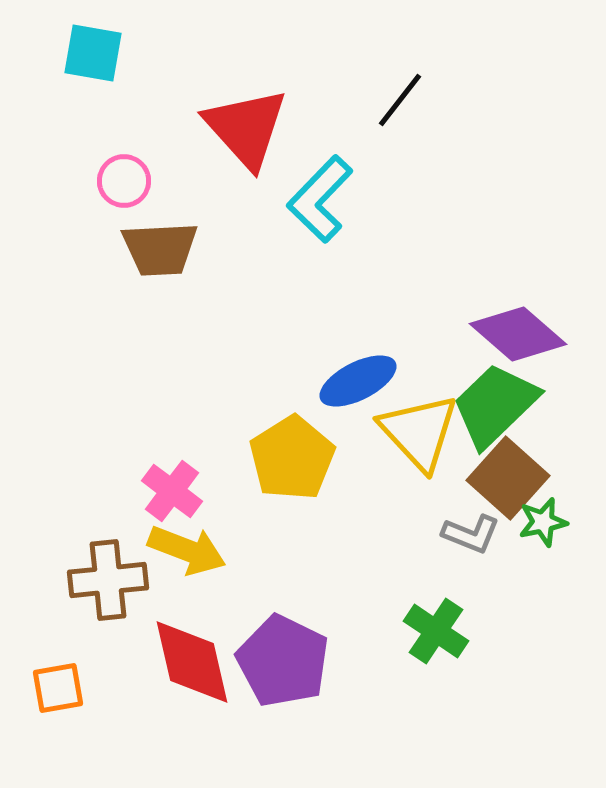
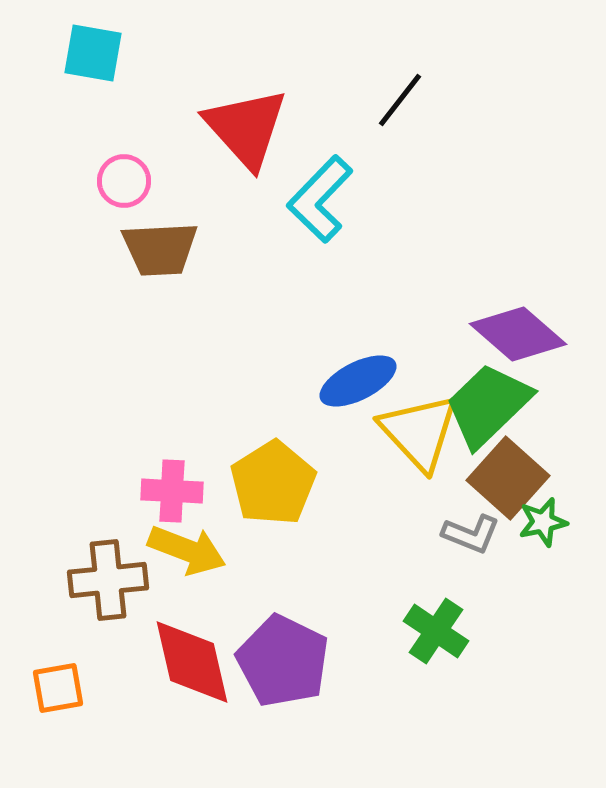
green trapezoid: moved 7 px left
yellow pentagon: moved 19 px left, 25 px down
pink cross: rotated 34 degrees counterclockwise
